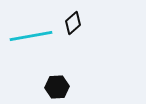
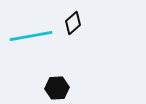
black hexagon: moved 1 px down
